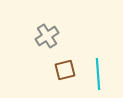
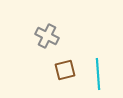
gray cross: rotated 30 degrees counterclockwise
